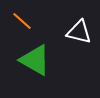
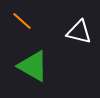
green triangle: moved 2 px left, 6 px down
